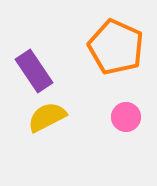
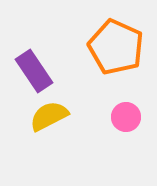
yellow semicircle: moved 2 px right, 1 px up
